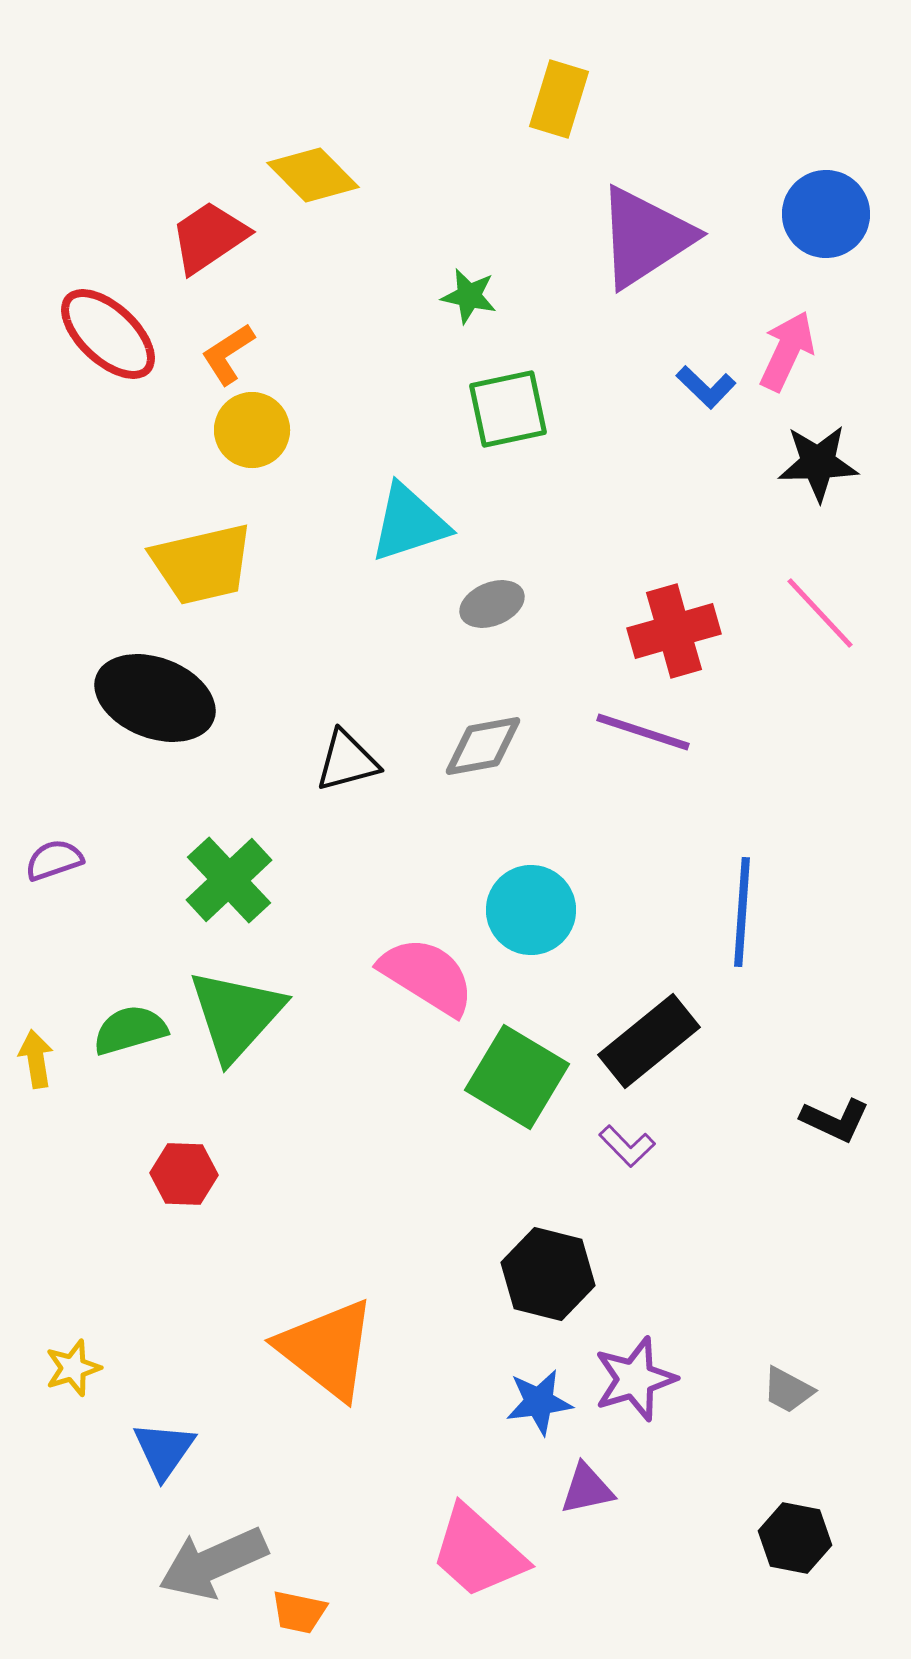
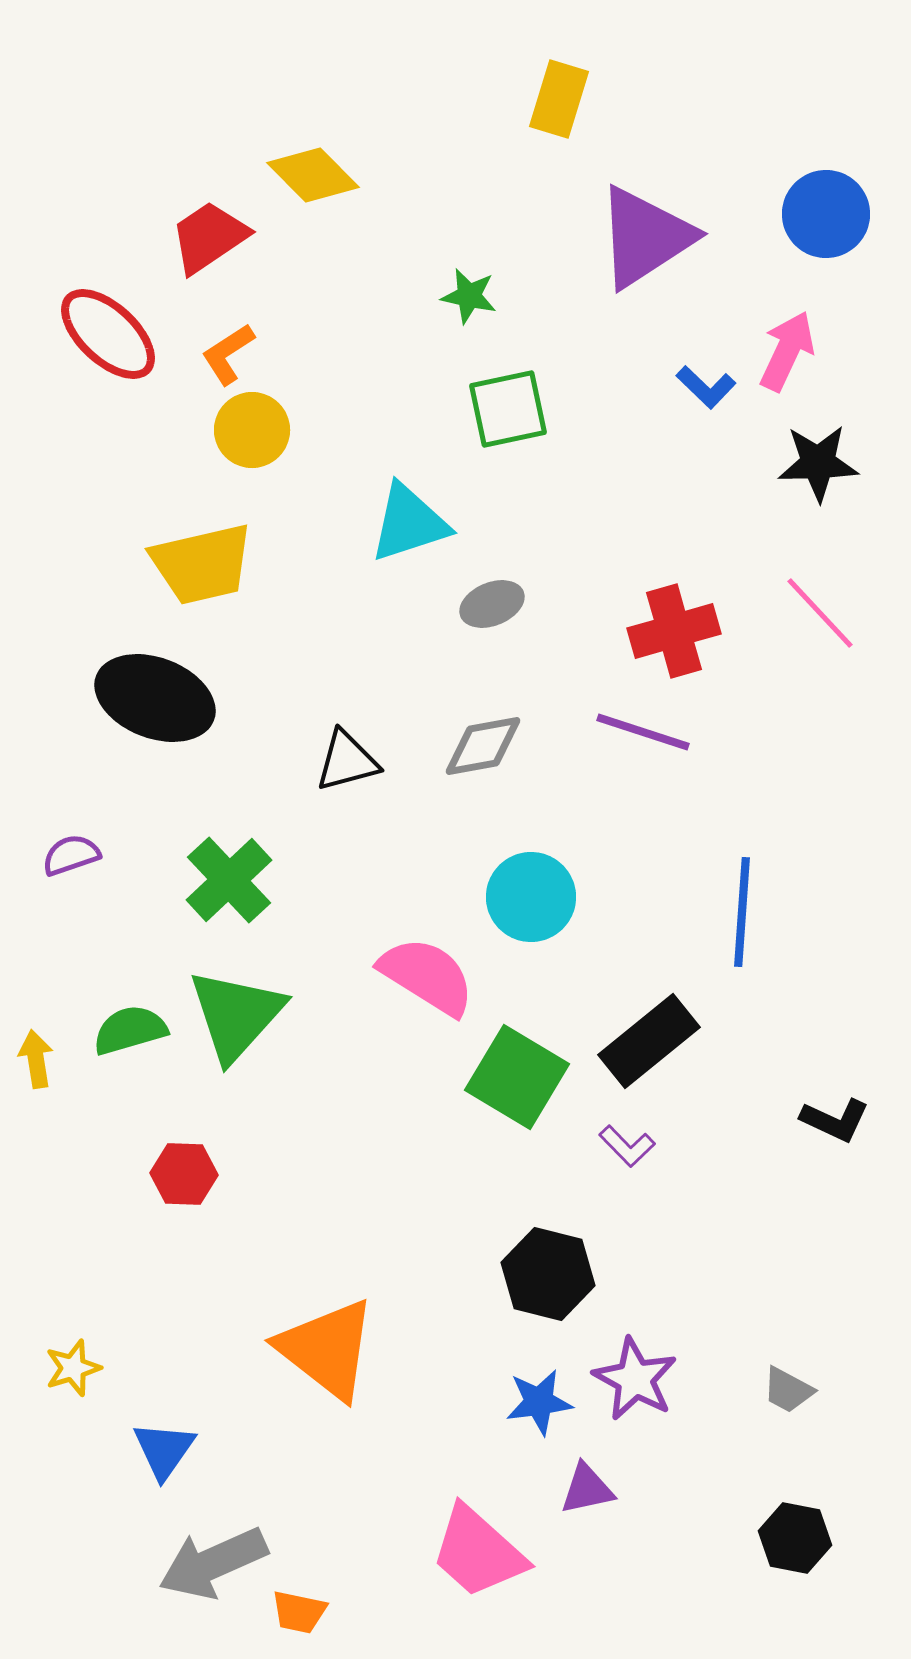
purple semicircle at (54, 860): moved 17 px right, 5 px up
cyan circle at (531, 910): moved 13 px up
purple star at (635, 1379): rotated 26 degrees counterclockwise
